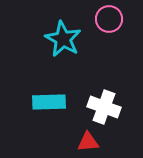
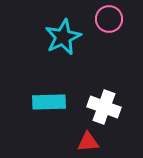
cyan star: moved 2 px up; rotated 18 degrees clockwise
